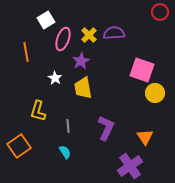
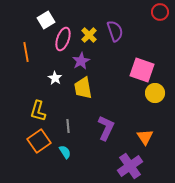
purple semicircle: moved 1 px right, 2 px up; rotated 75 degrees clockwise
orange square: moved 20 px right, 5 px up
